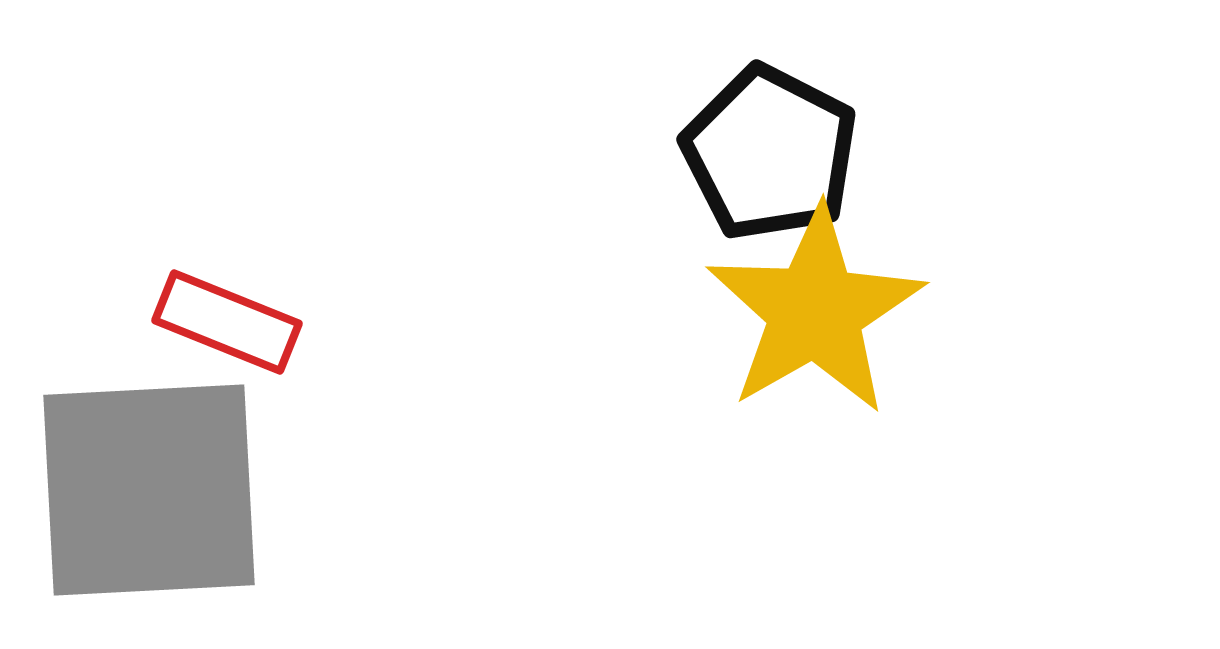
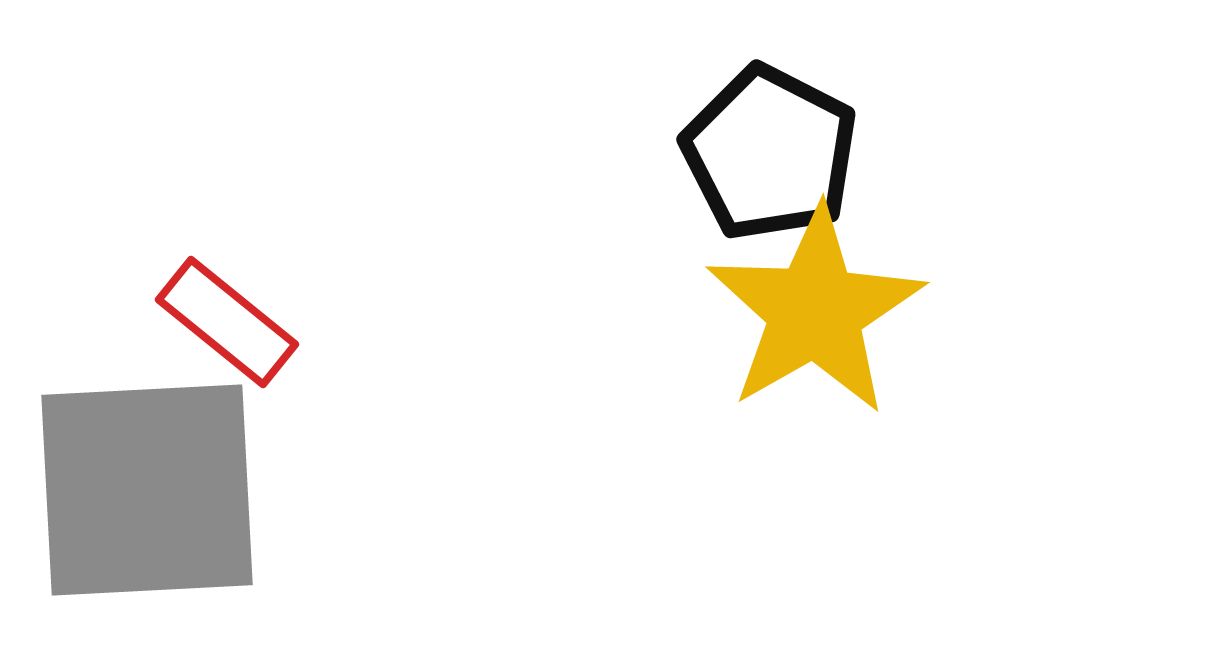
red rectangle: rotated 17 degrees clockwise
gray square: moved 2 px left
